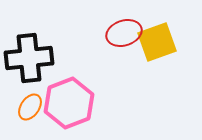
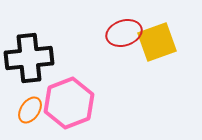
orange ellipse: moved 3 px down
